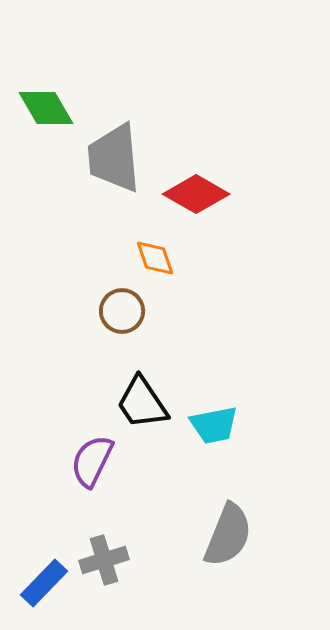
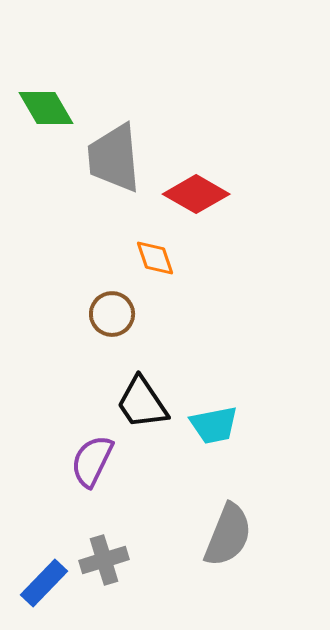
brown circle: moved 10 px left, 3 px down
